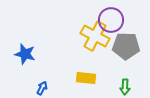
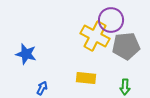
gray pentagon: rotated 8 degrees counterclockwise
blue star: moved 1 px right
